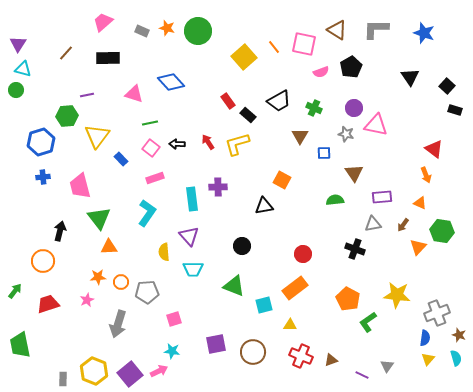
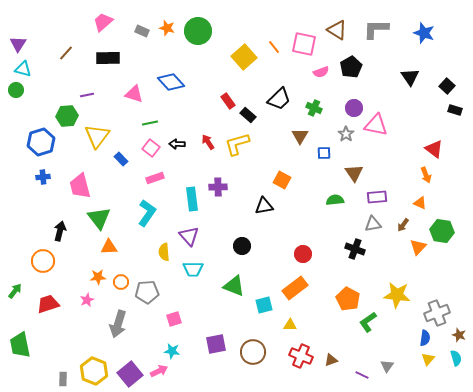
black trapezoid at (279, 101): moved 2 px up; rotated 15 degrees counterclockwise
gray star at (346, 134): rotated 21 degrees clockwise
purple rectangle at (382, 197): moved 5 px left
